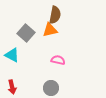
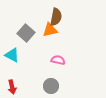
brown semicircle: moved 1 px right, 2 px down
gray circle: moved 2 px up
